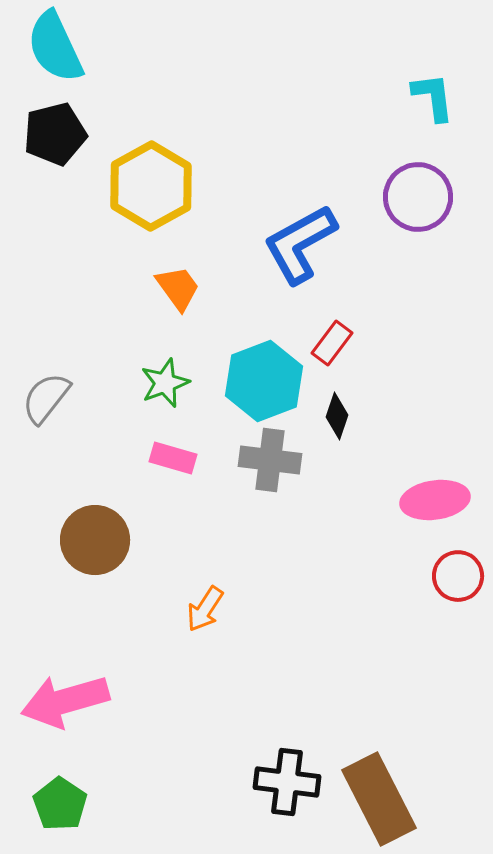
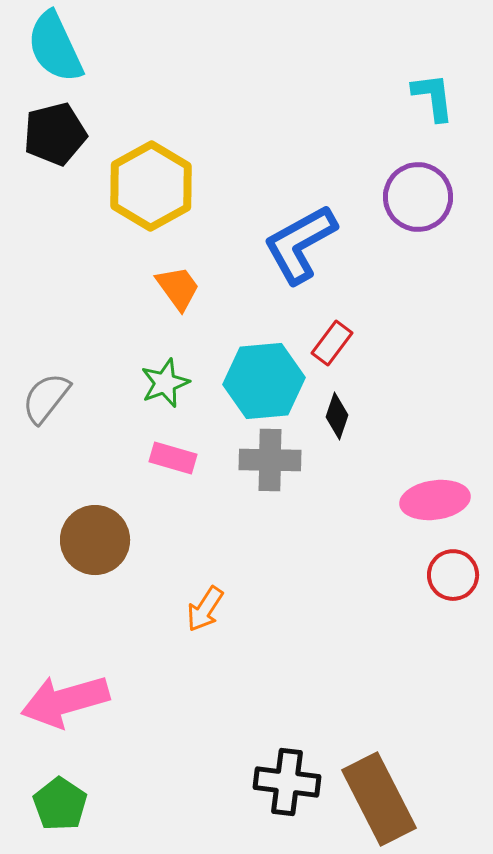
cyan hexagon: rotated 16 degrees clockwise
gray cross: rotated 6 degrees counterclockwise
red circle: moved 5 px left, 1 px up
